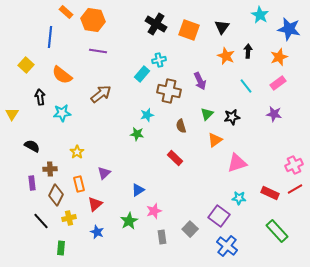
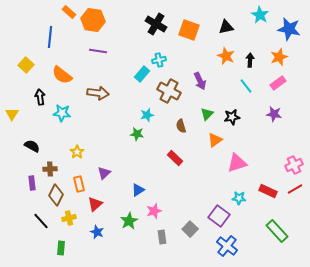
orange rectangle at (66, 12): moved 3 px right
black triangle at (222, 27): moved 4 px right; rotated 42 degrees clockwise
black arrow at (248, 51): moved 2 px right, 9 px down
brown cross at (169, 91): rotated 15 degrees clockwise
brown arrow at (101, 94): moved 3 px left, 1 px up; rotated 45 degrees clockwise
cyan star at (62, 113): rotated 12 degrees clockwise
red rectangle at (270, 193): moved 2 px left, 2 px up
